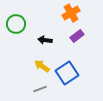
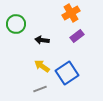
black arrow: moved 3 px left
